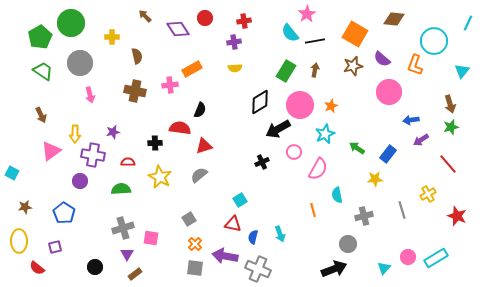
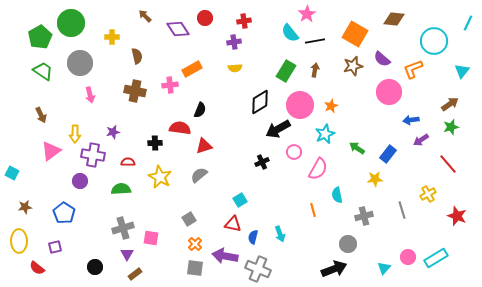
orange L-shape at (415, 65): moved 2 px left, 4 px down; rotated 50 degrees clockwise
brown arrow at (450, 104): rotated 108 degrees counterclockwise
